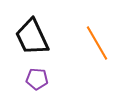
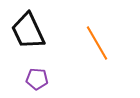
black trapezoid: moved 4 px left, 6 px up
